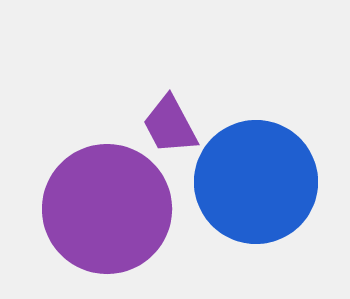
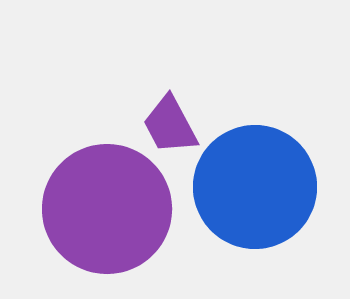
blue circle: moved 1 px left, 5 px down
